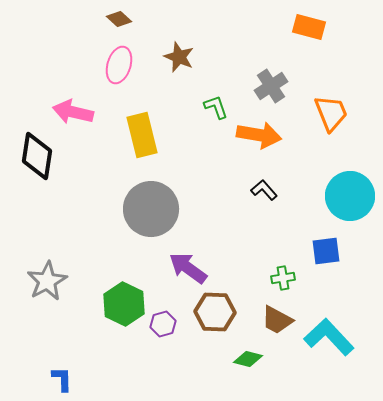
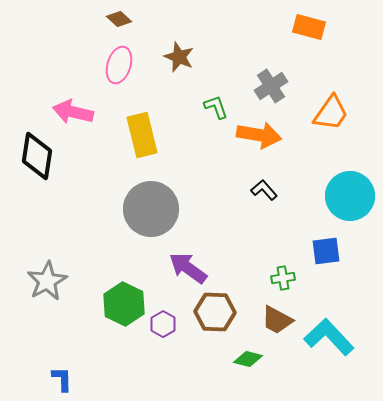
orange trapezoid: rotated 57 degrees clockwise
purple hexagon: rotated 15 degrees counterclockwise
